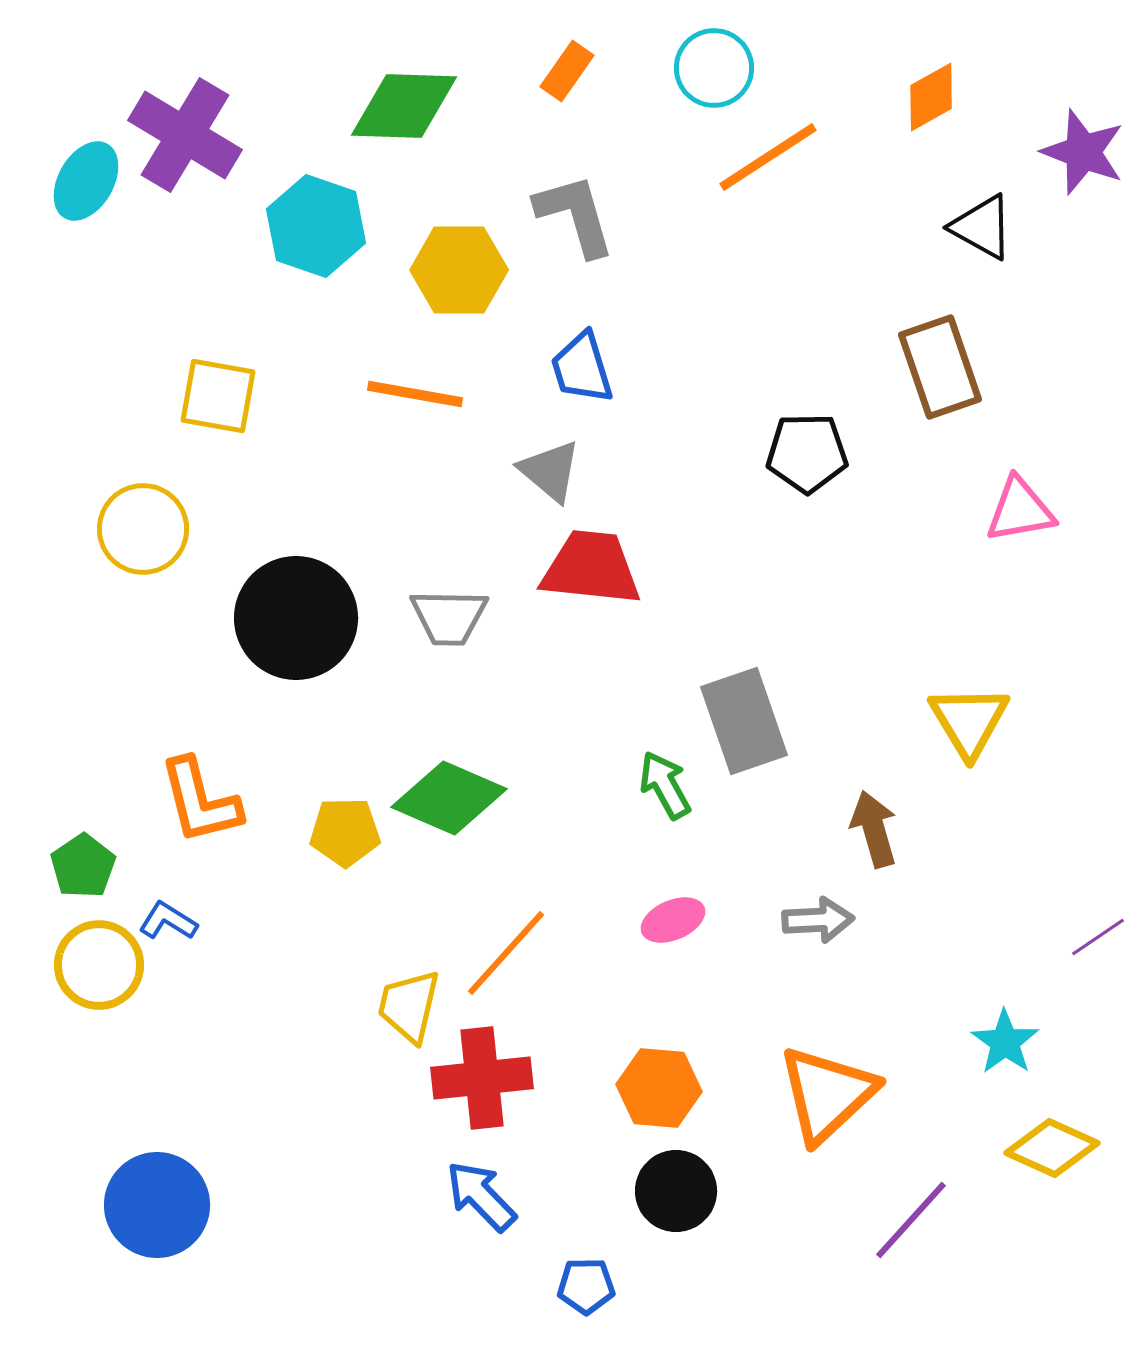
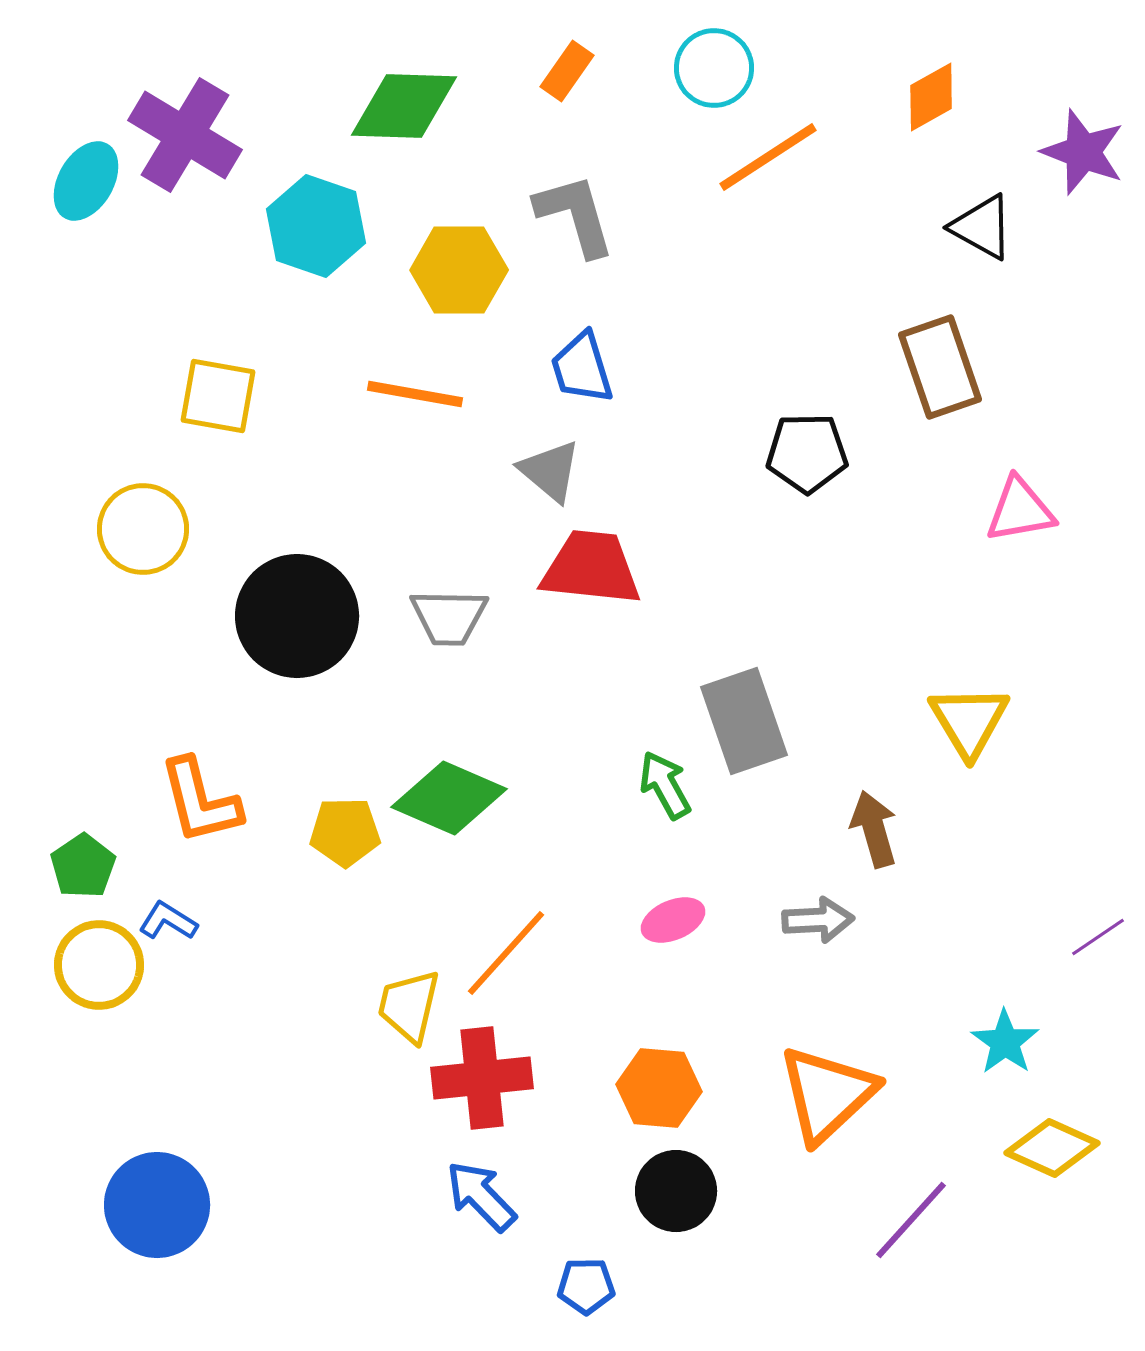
black circle at (296, 618): moved 1 px right, 2 px up
